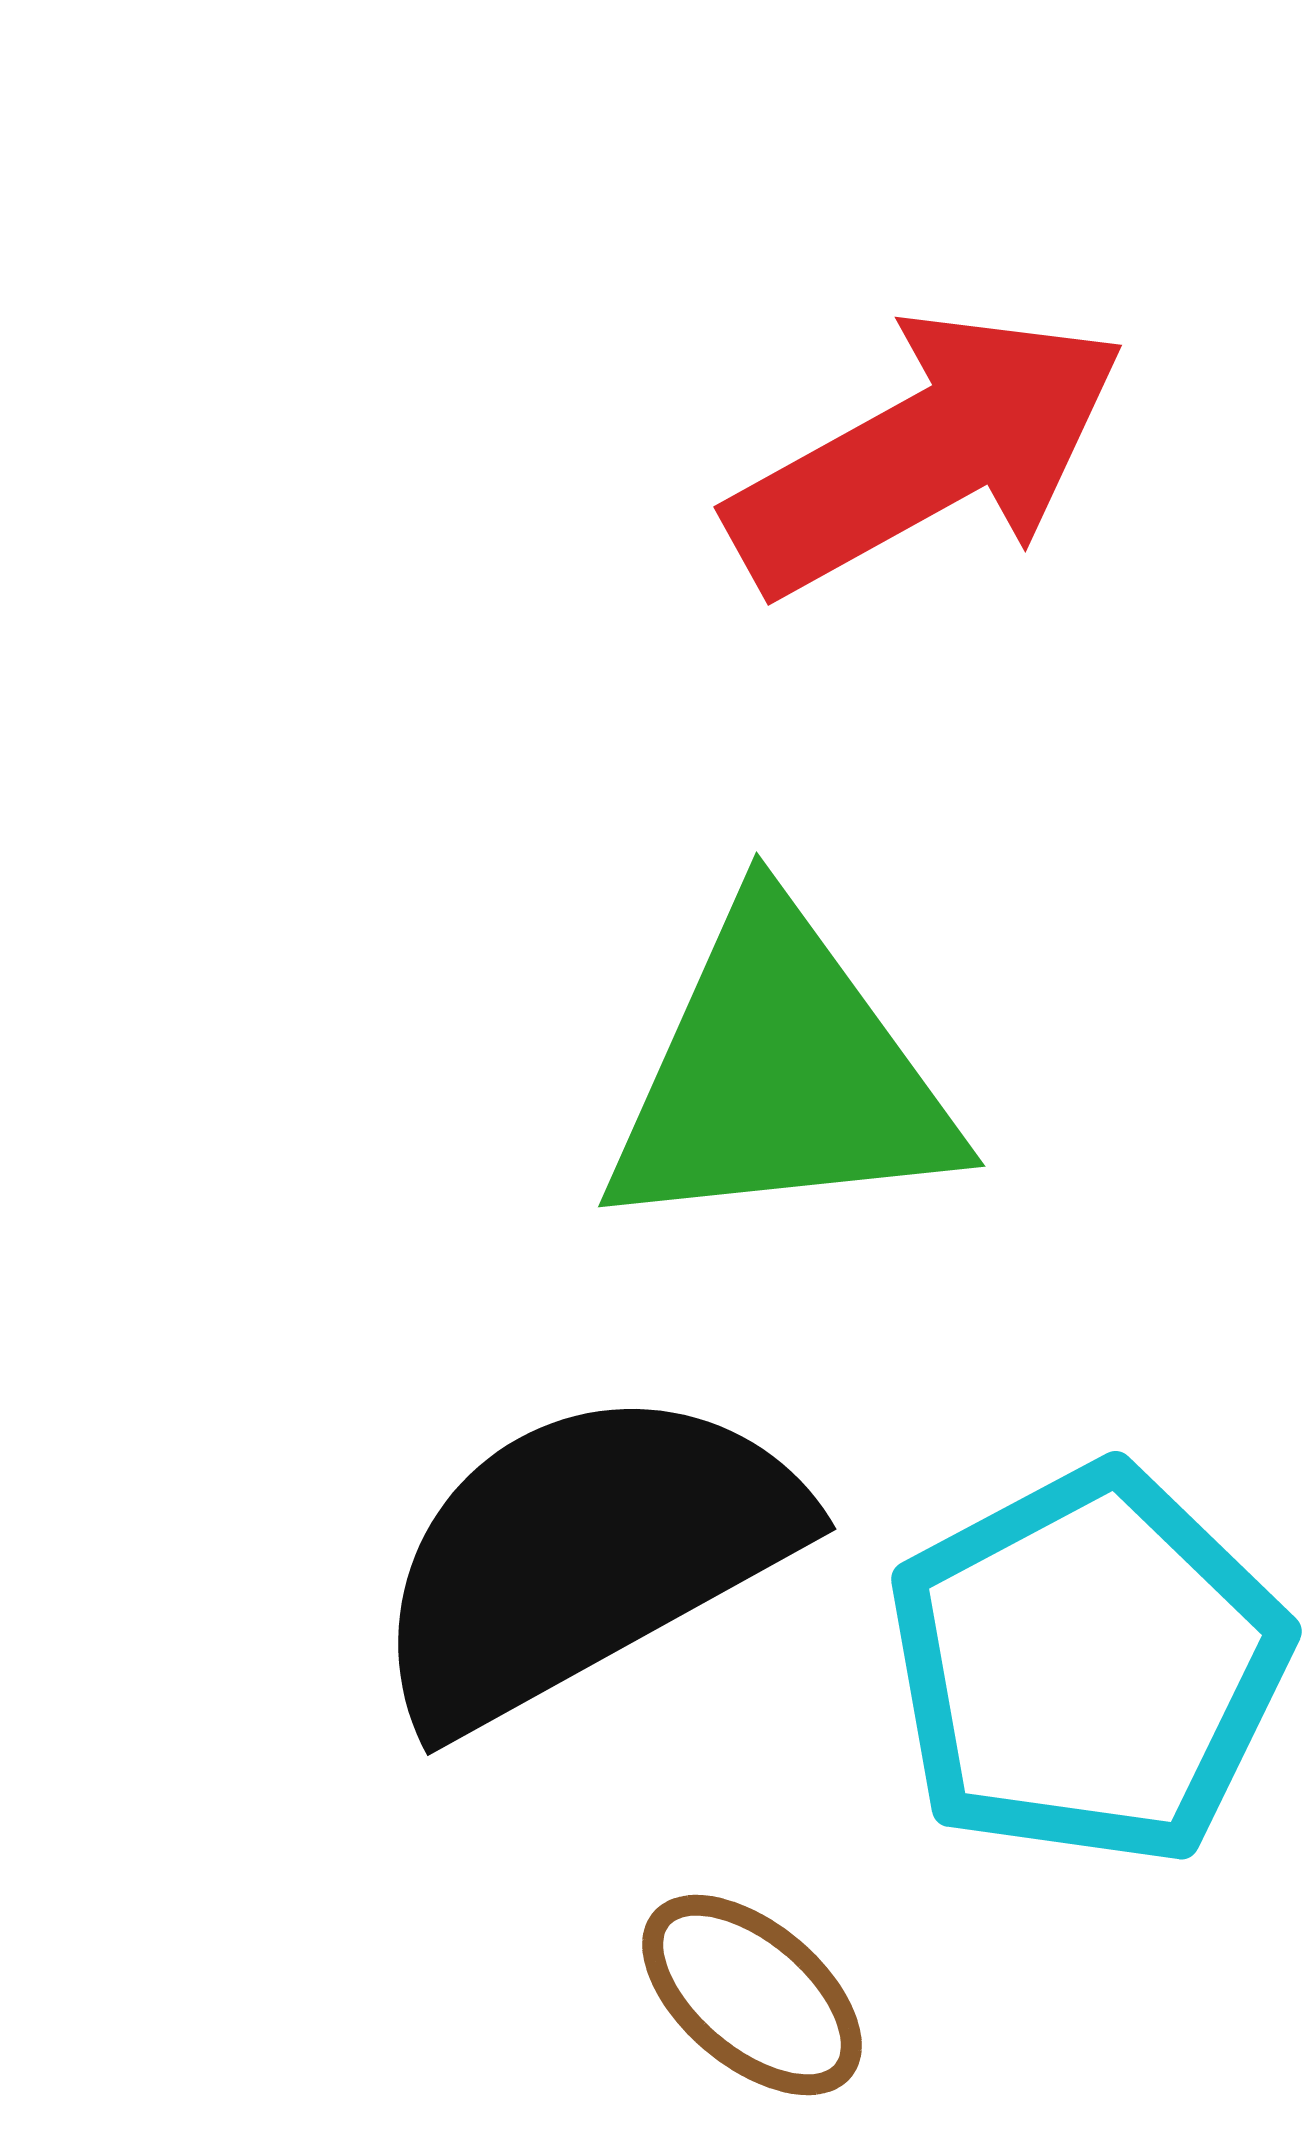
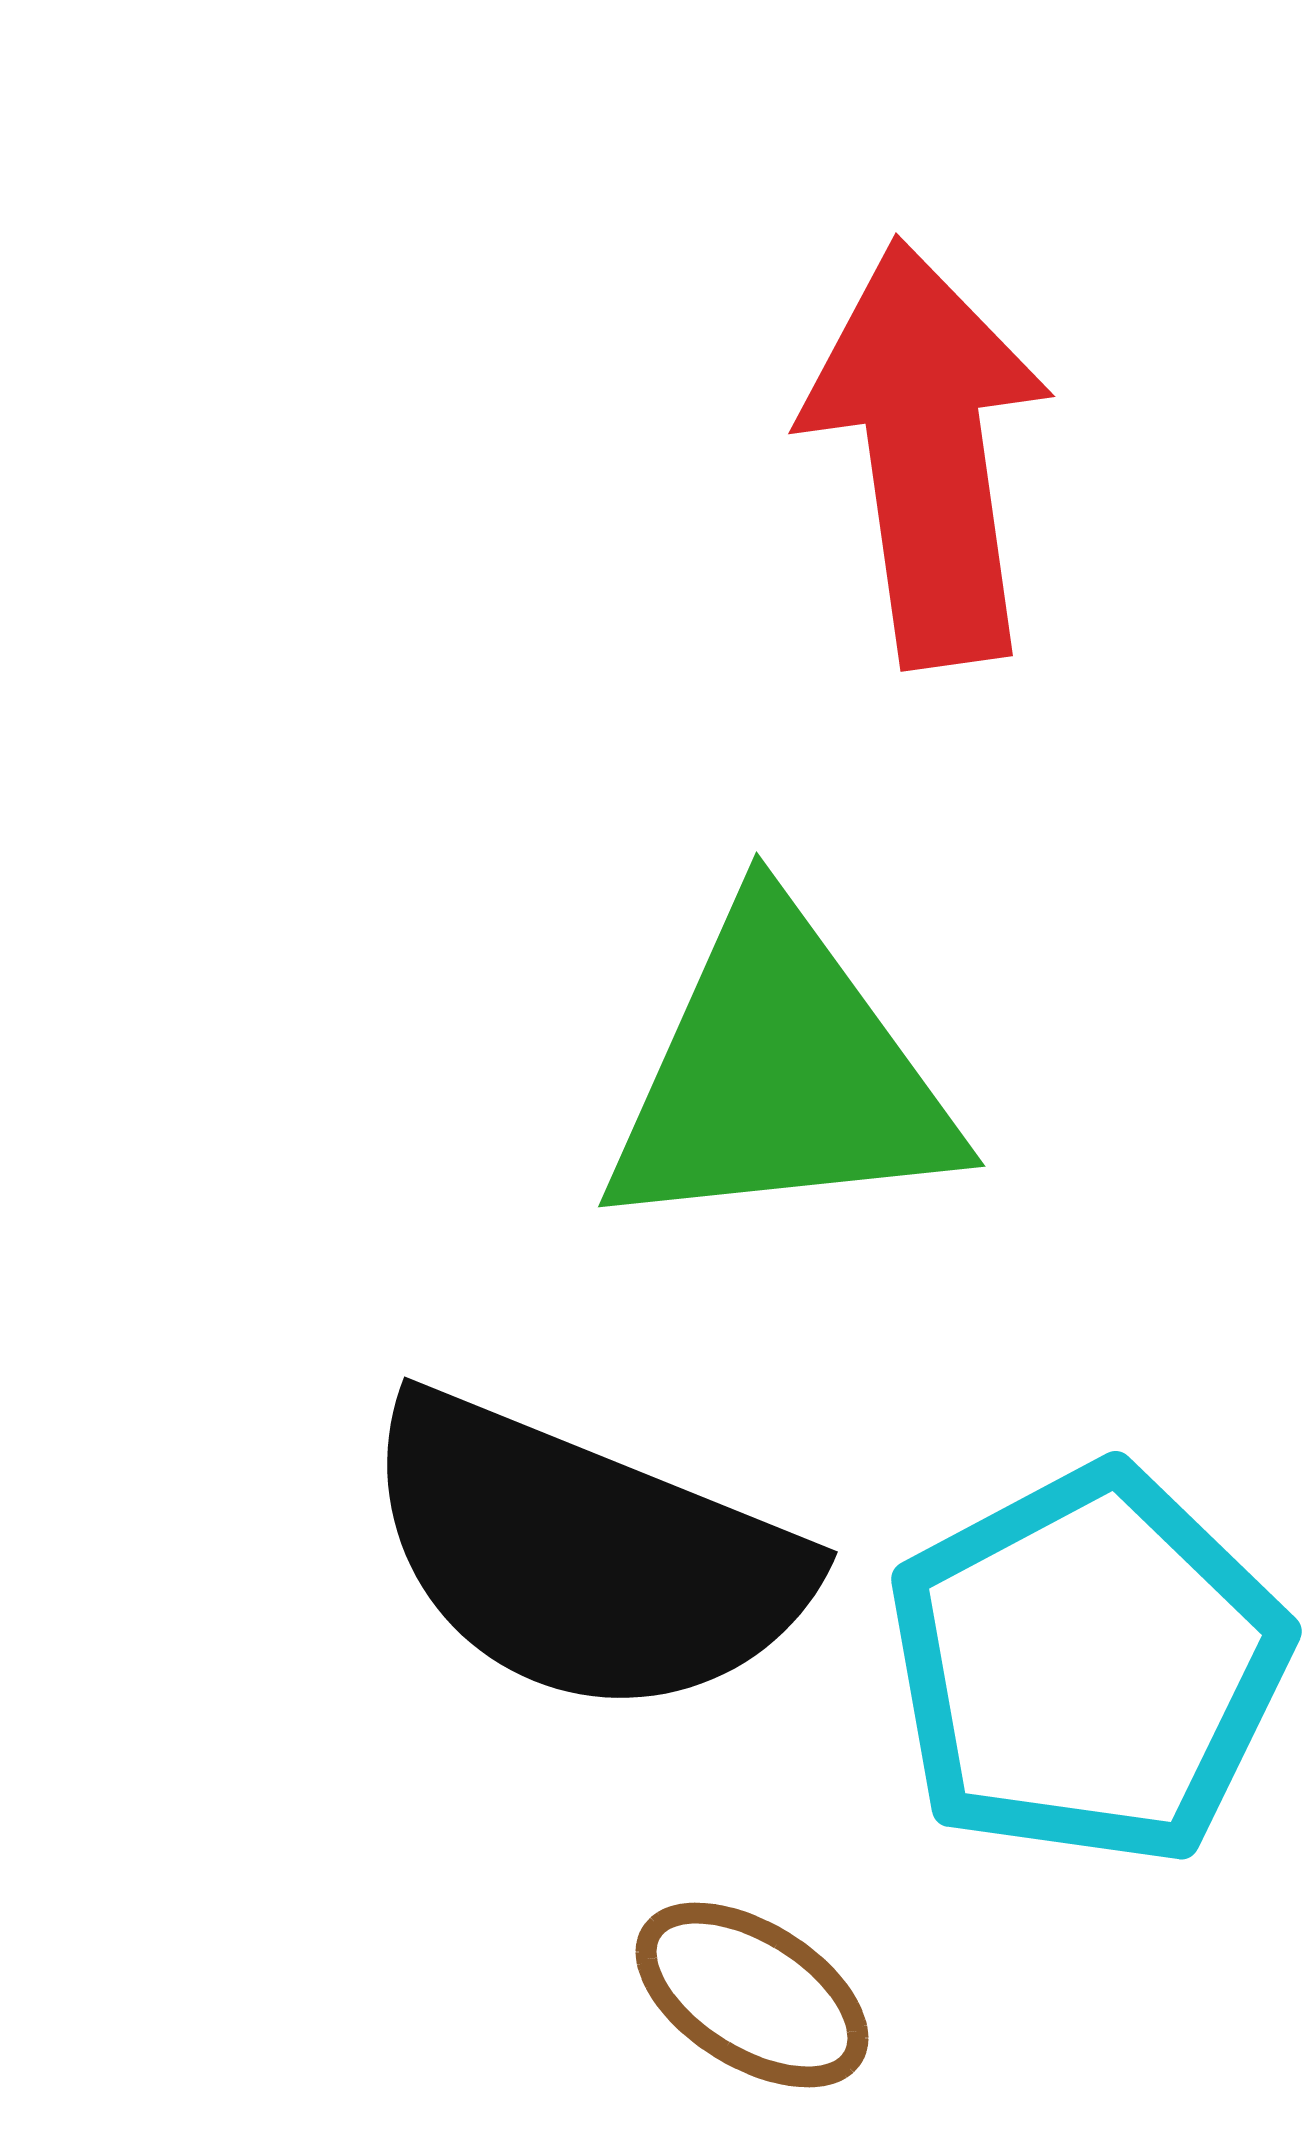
red arrow: rotated 69 degrees counterclockwise
black semicircle: rotated 129 degrees counterclockwise
brown ellipse: rotated 8 degrees counterclockwise
